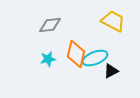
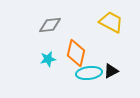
yellow trapezoid: moved 2 px left, 1 px down
orange diamond: moved 1 px up
cyan ellipse: moved 6 px left, 15 px down; rotated 15 degrees clockwise
